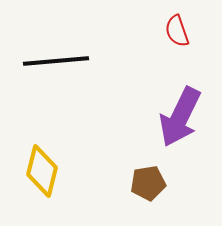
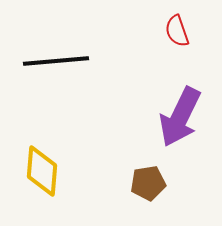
yellow diamond: rotated 9 degrees counterclockwise
